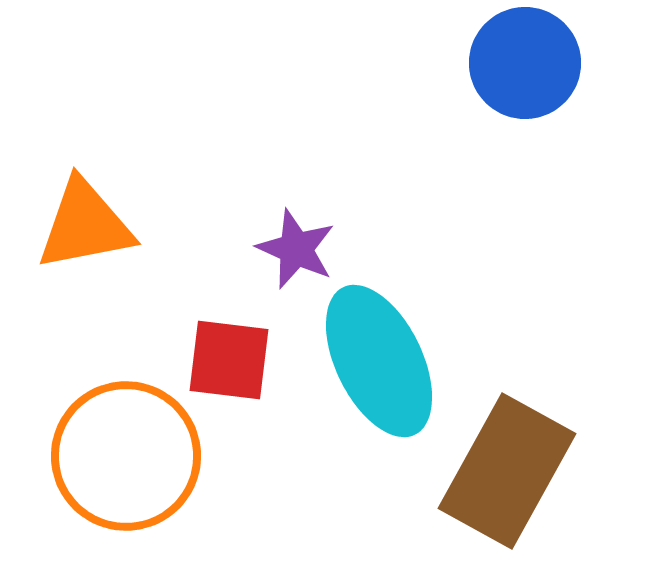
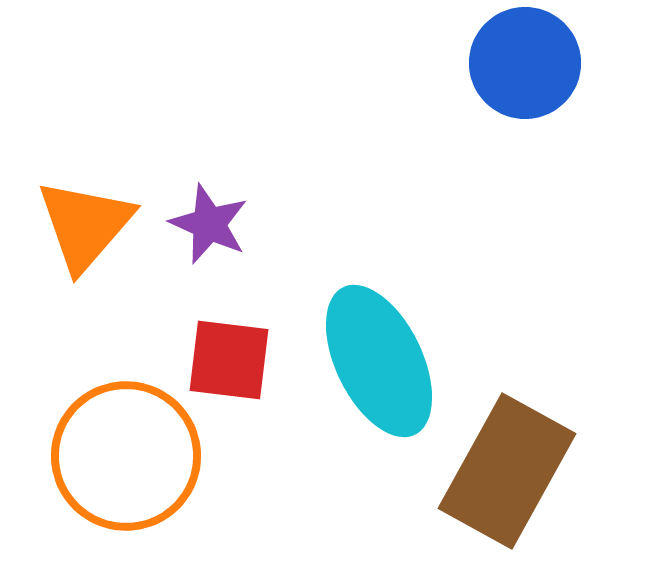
orange triangle: rotated 38 degrees counterclockwise
purple star: moved 87 px left, 25 px up
